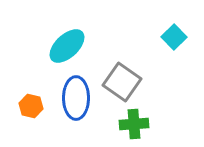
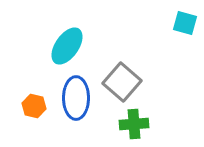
cyan square: moved 11 px right, 14 px up; rotated 30 degrees counterclockwise
cyan ellipse: rotated 12 degrees counterclockwise
gray square: rotated 6 degrees clockwise
orange hexagon: moved 3 px right
